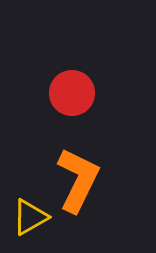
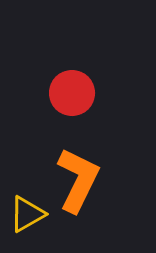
yellow triangle: moved 3 px left, 3 px up
